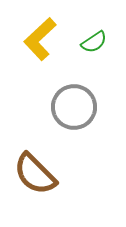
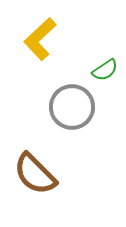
green semicircle: moved 11 px right, 28 px down
gray circle: moved 2 px left
